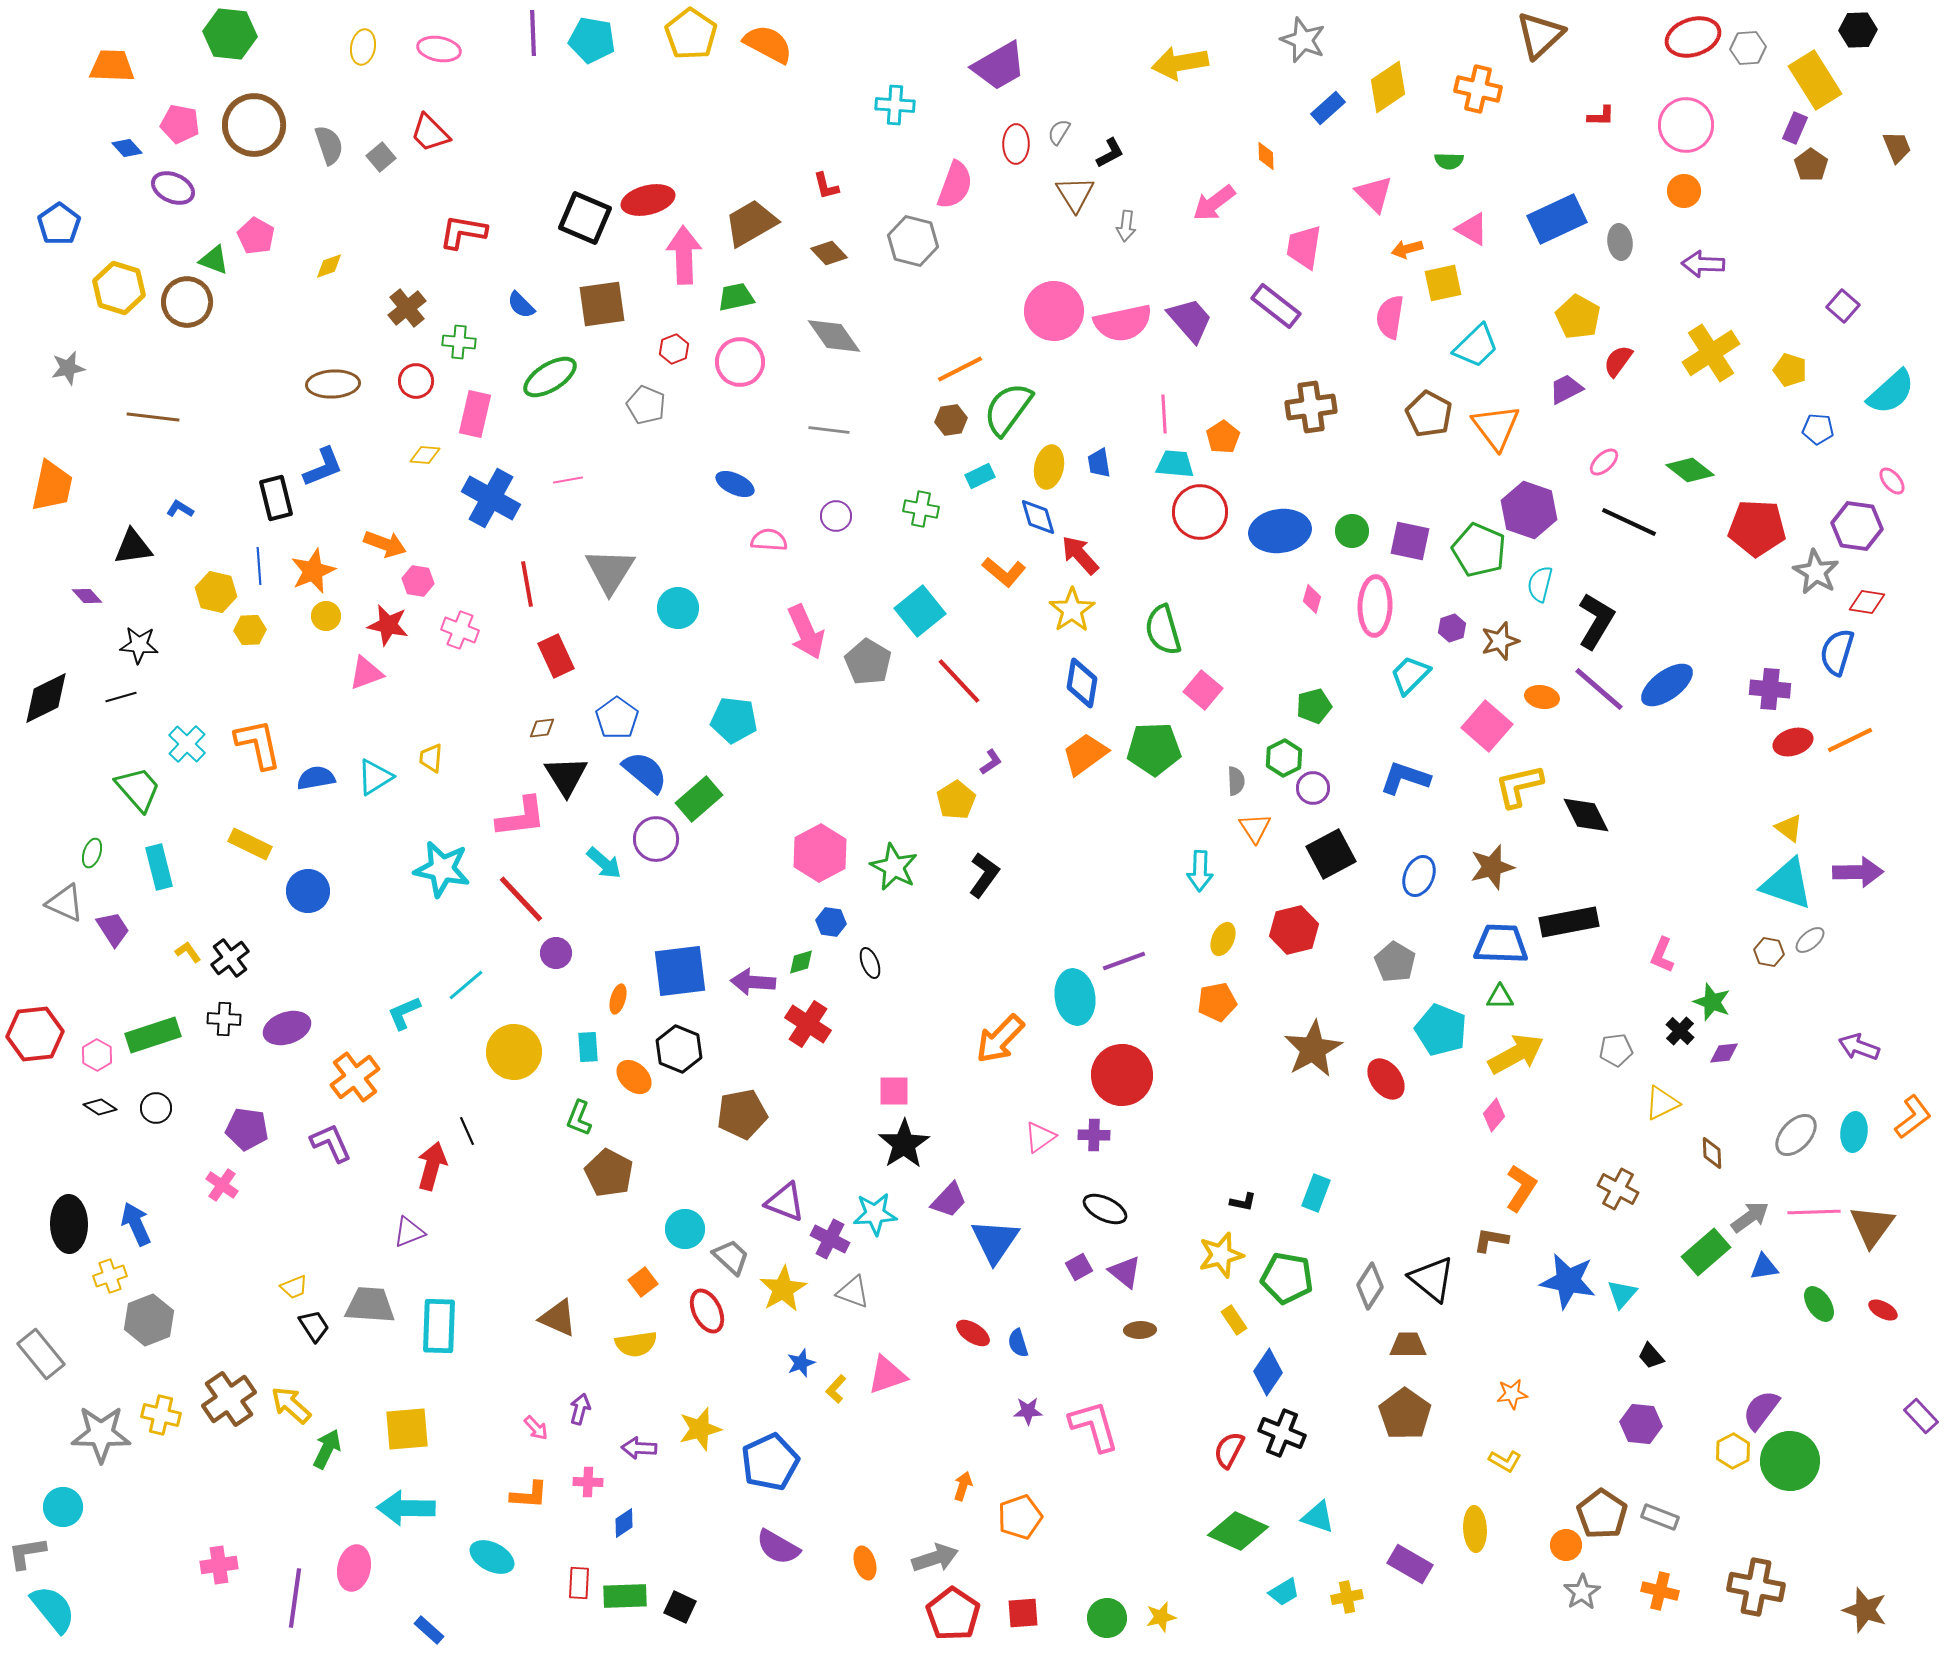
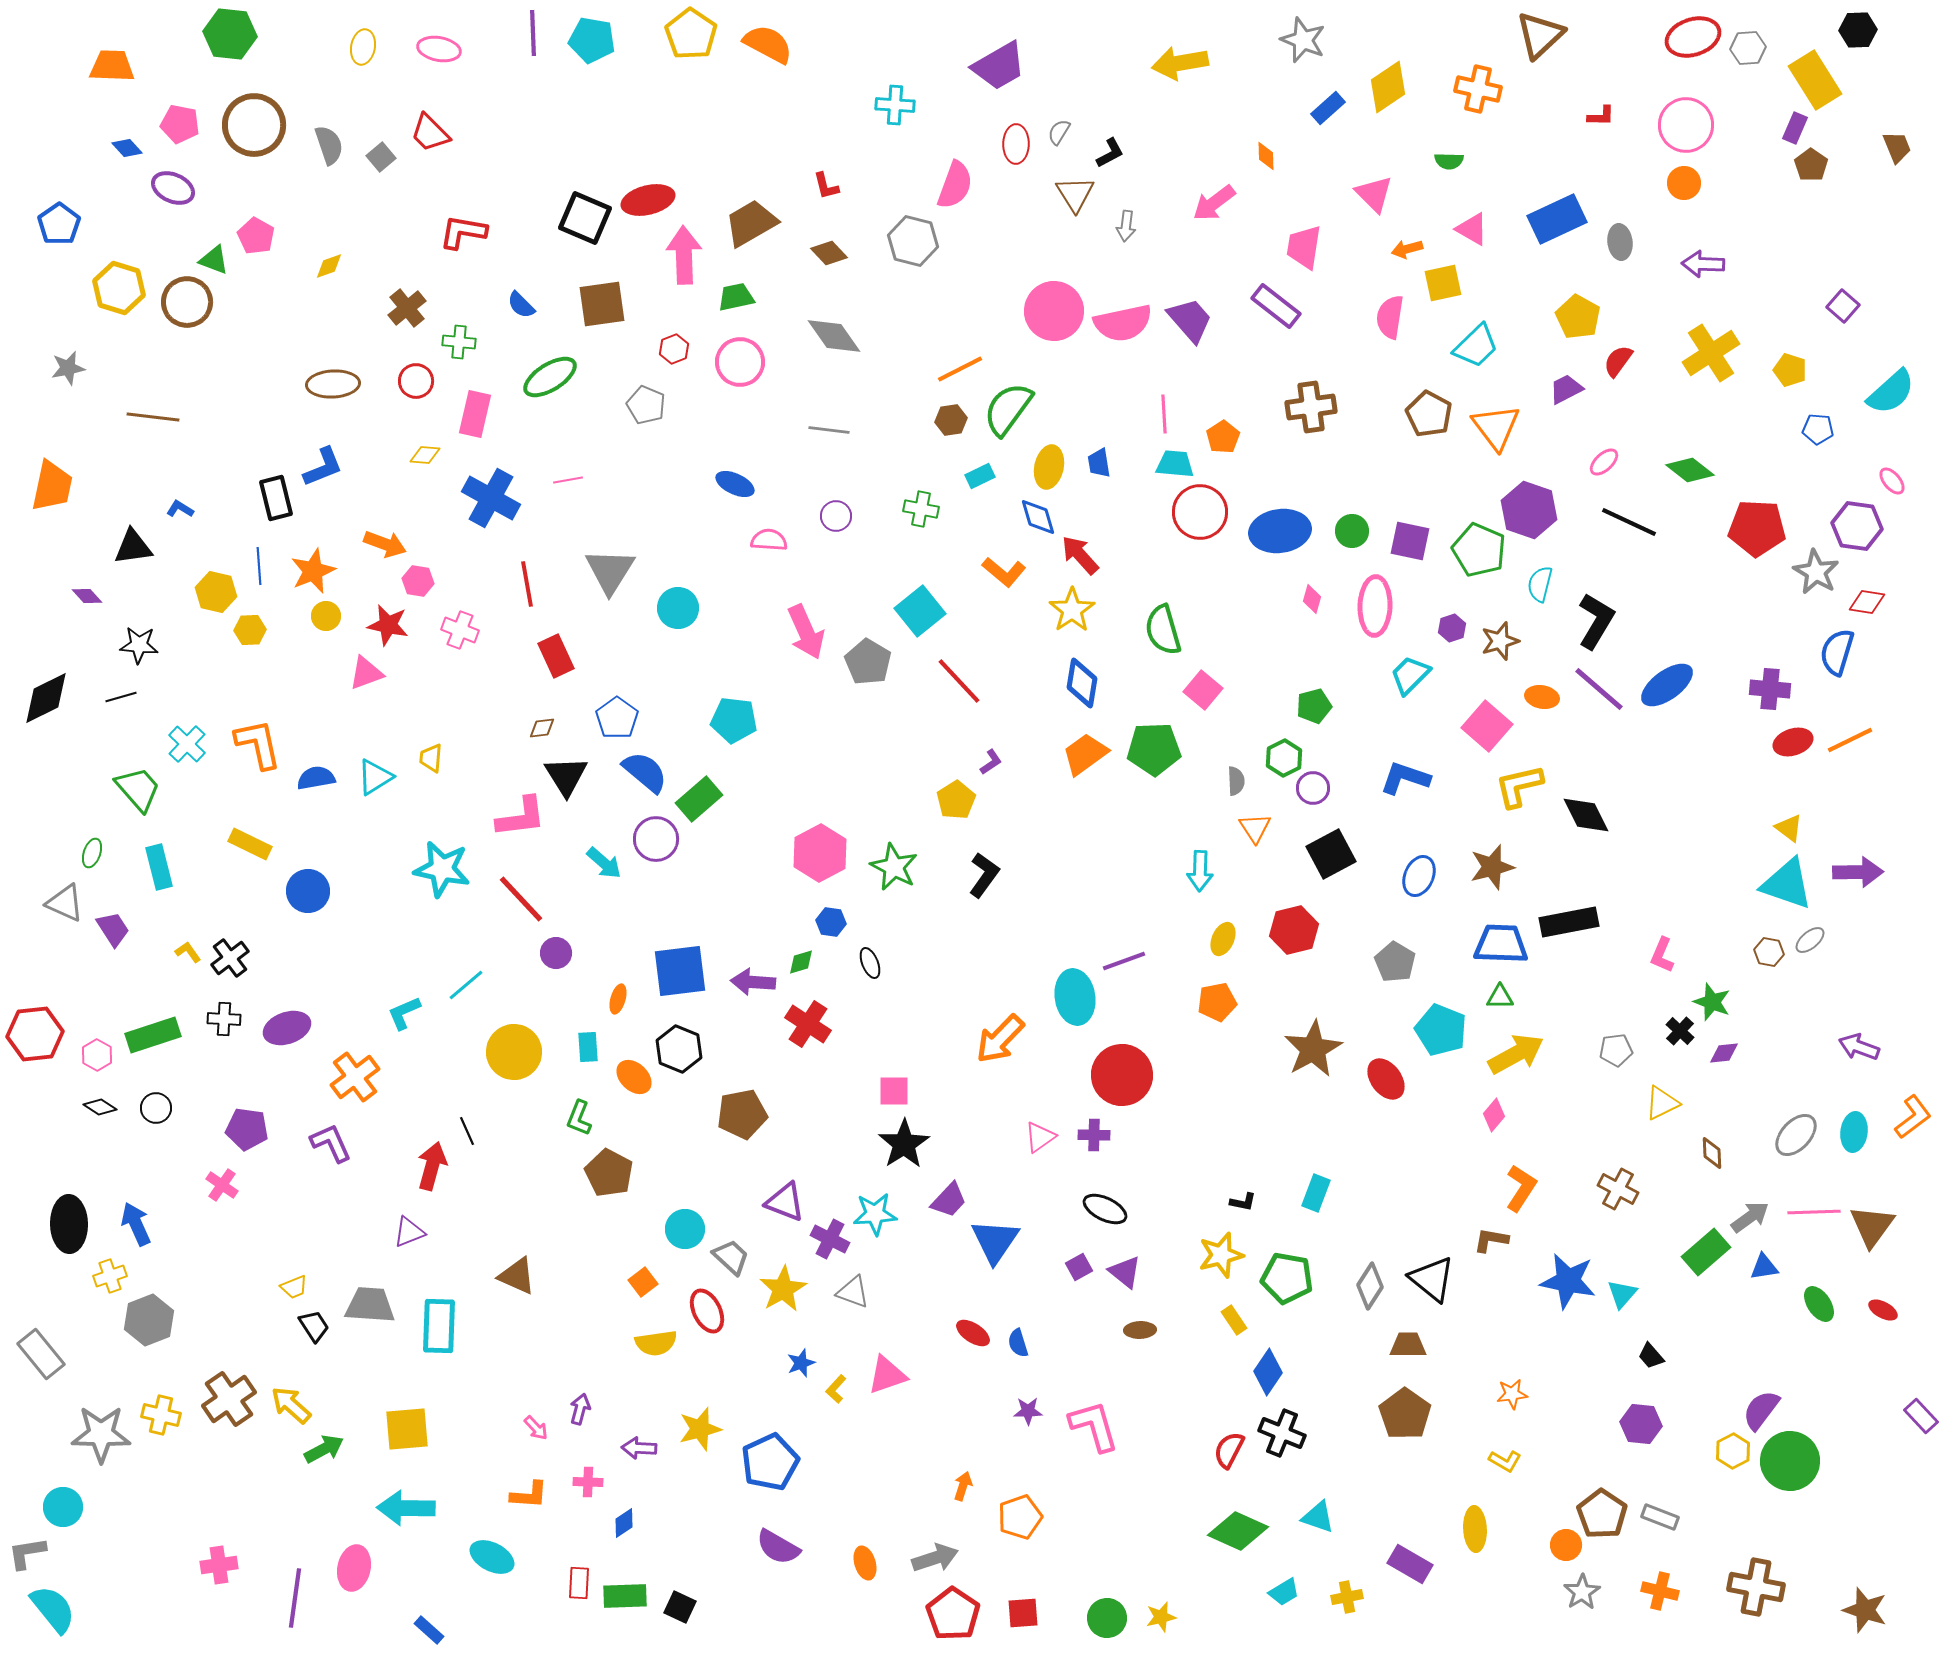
orange circle at (1684, 191): moved 8 px up
brown triangle at (558, 1318): moved 41 px left, 42 px up
yellow semicircle at (636, 1344): moved 20 px right, 1 px up
green arrow at (327, 1449): moved 3 px left; rotated 36 degrees clockwise
